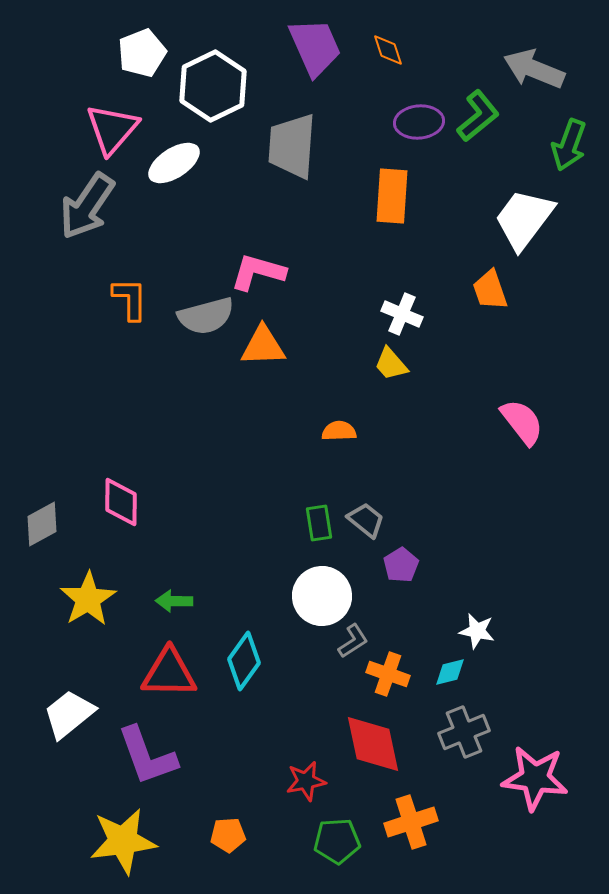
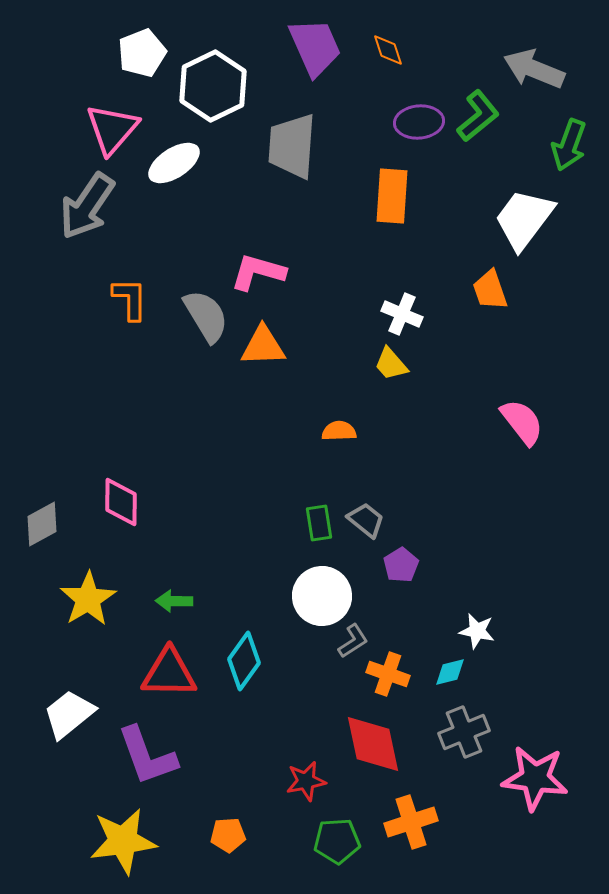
gray semicircle at (206, 316): rotated 106 degrees counterclockwise
